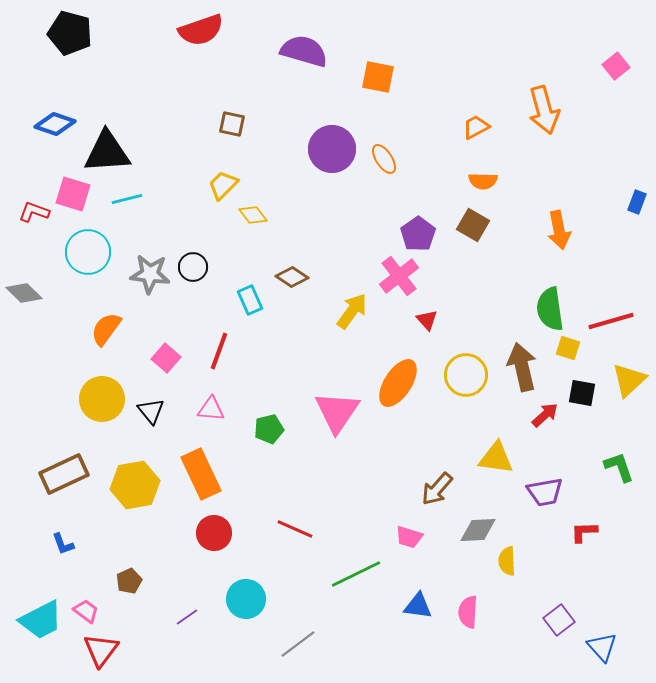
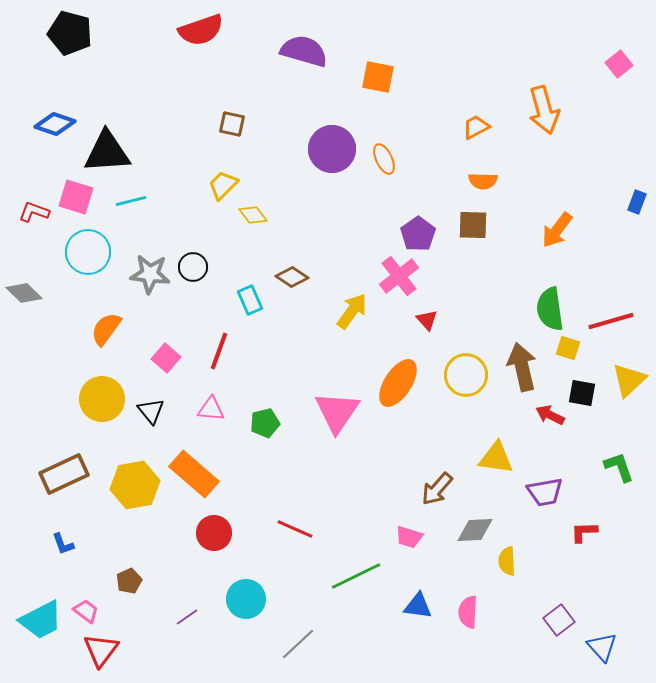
pink square at (616, 66): moved 3 px right, 2 px up
orange ellipse at (384, 159): rotated 8 degrees clockwise
pink square at (73, 194): moved 3 px right, 3 px down
cyan line at (127, 199): moved 4 px right, 2 px down
brown square at (473, 225): rotated 28 degrees counterclockwise
orange arrow at (559, 230): moved 2 px left; rotated 48 degrees clockwise
red arrow at (545, 415): moved 5 px right; rotated 112 degrees counterclockwise
green pentagon at (269, 429): moved 4 px left, 6 px up
orange rectangle at (201, 474): moved 7 px left; rotated 24 degrees counterclockwise
gray diamond at (478, 530): moved 3 px left
green line at (356, 574): moved 2 px down
gray line at (298, 644): rotated 6 degrees counterclockwise
